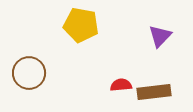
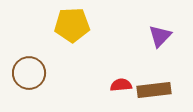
yellow pentagon: moved 9 px left; rotated 12 degrees counterclockwise
brown rectangle: moved 2 px up
